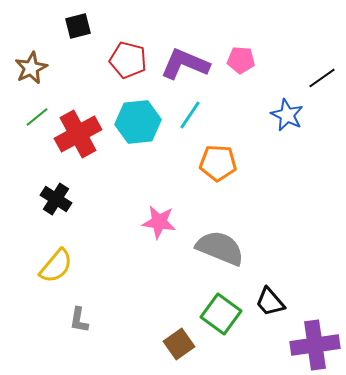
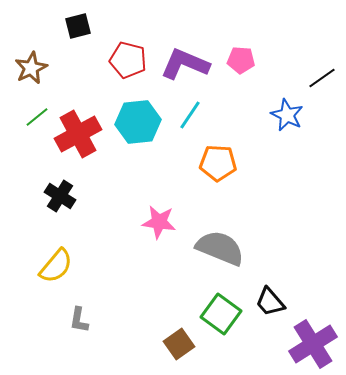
black cross: moved 4 px right, 3 px up
purple cross: moved 2 px left, 1 px up; rotated 24 degrees counterclockwise
